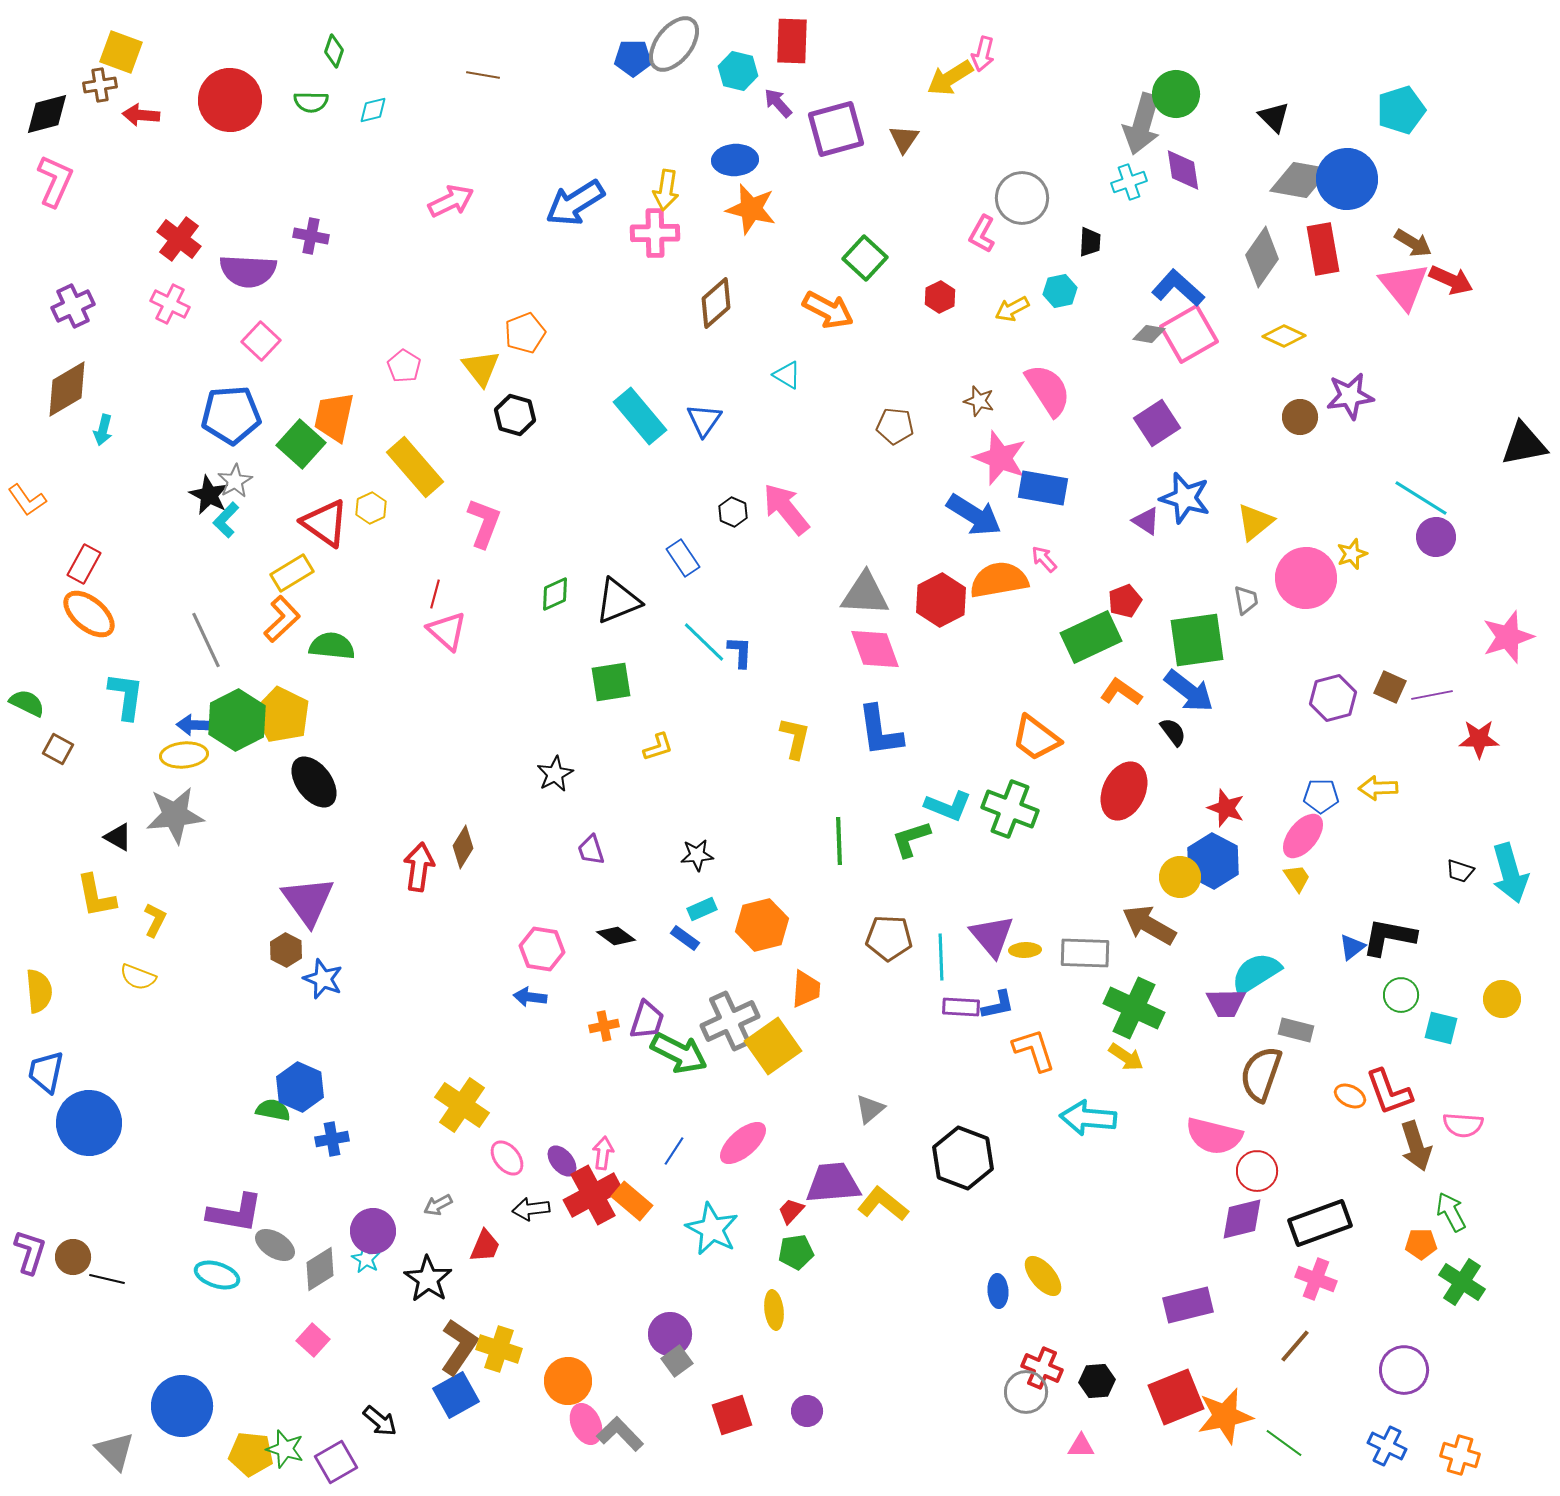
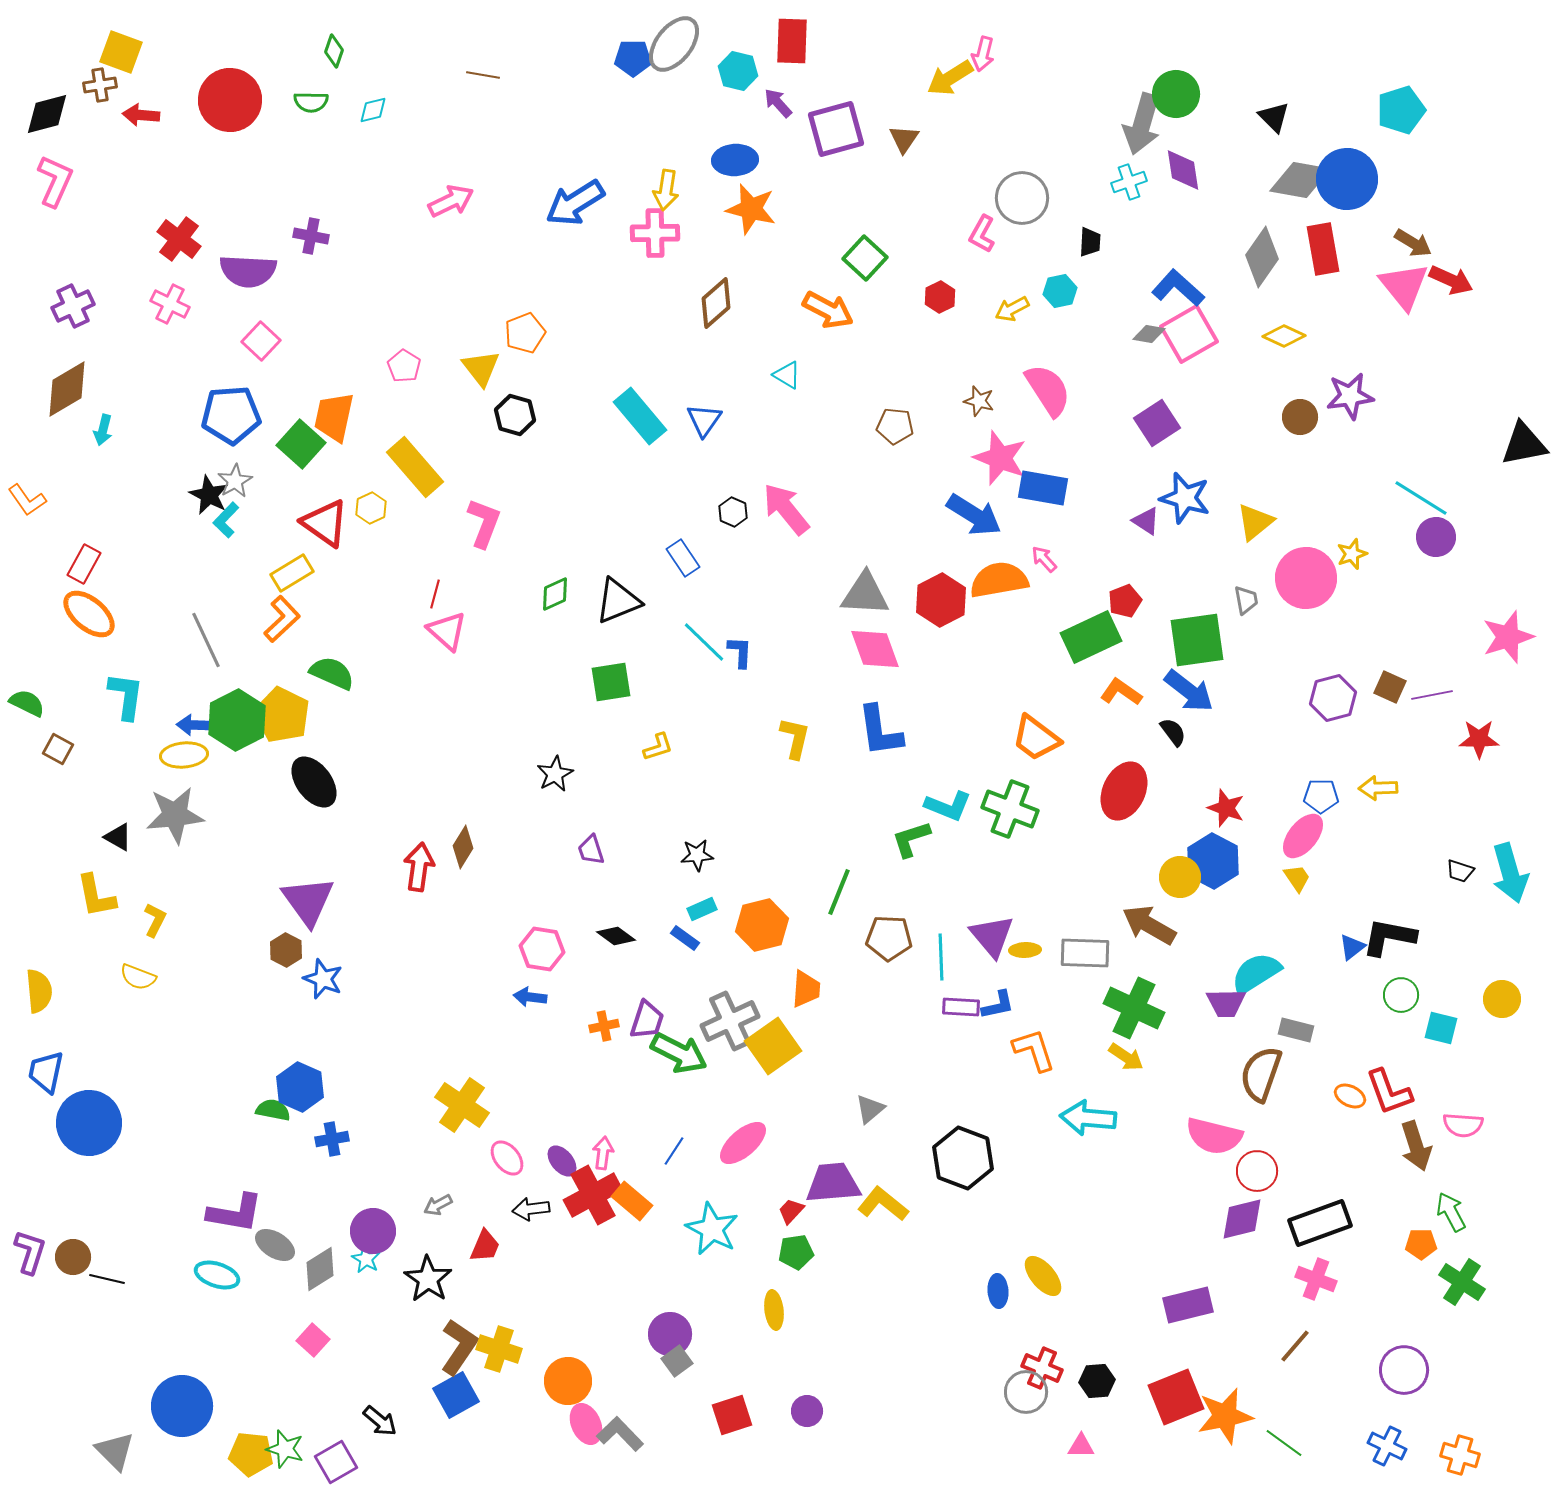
green semicircle at (332, 646): moved 27 px down; rotated 18 degrees clockwise
green line at (839, 841): moved 51 px down; rotated 24 degrees clockwise
